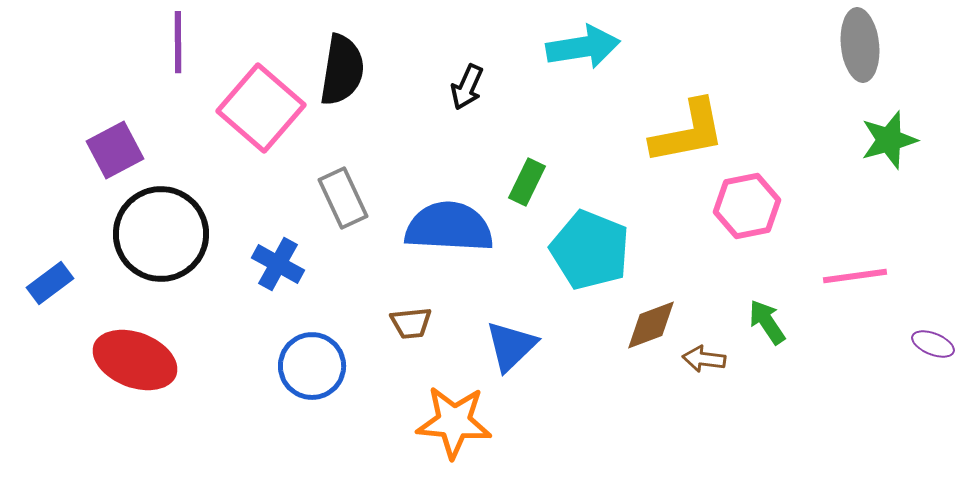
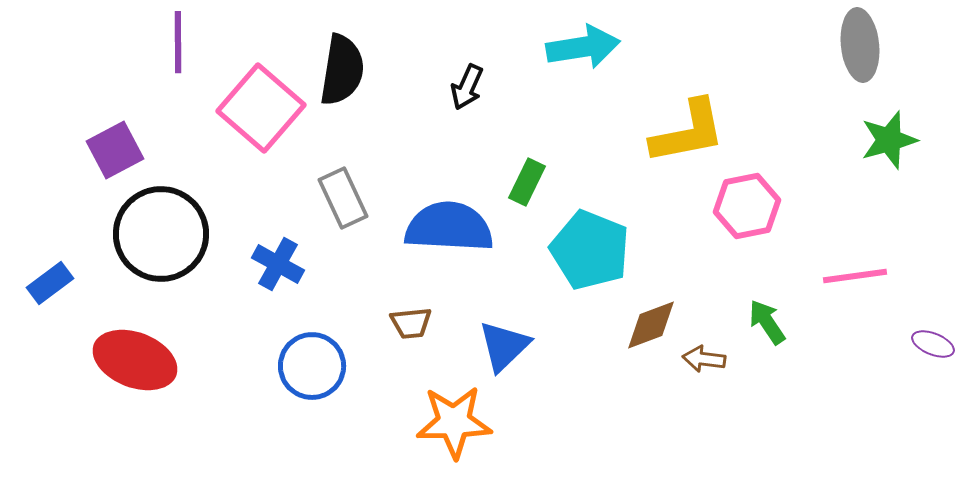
blue triangle: moved 7 px left
orange star: rotated 6 degrees counterclockwise
